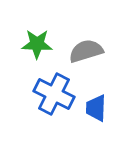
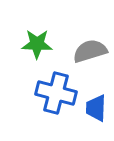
gray semicircle: moved 4 px right
blue cross: moved 2 px right, 1 px up; rotated 12 degrees counterclockwise
